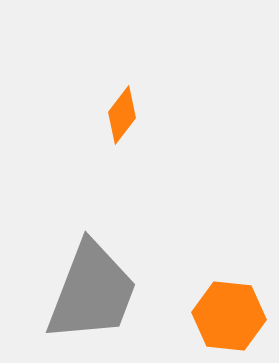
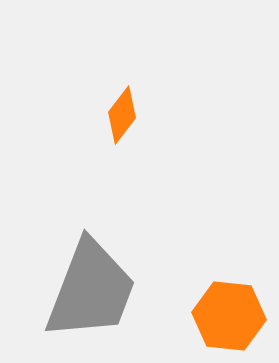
gray trapezoid: moved 1 px left, 2 px up
